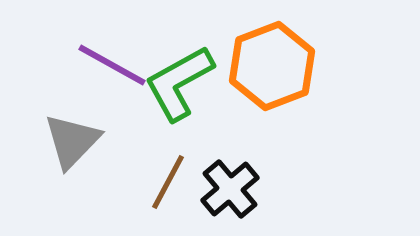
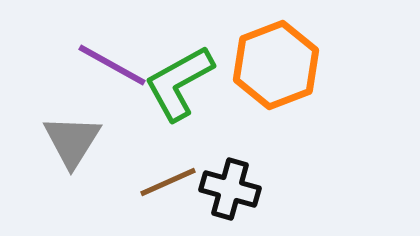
orange hexagon: moved 4 px right, 1 px up
gray triangle: rotated 12 degrees counterclockwise
brown line: rotated 38 degrees clockwise
black cross: rotated 34 degrees counterclockwise
